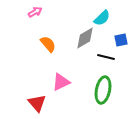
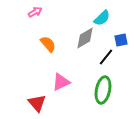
black line: rotated 66 degrees counterclockwise
